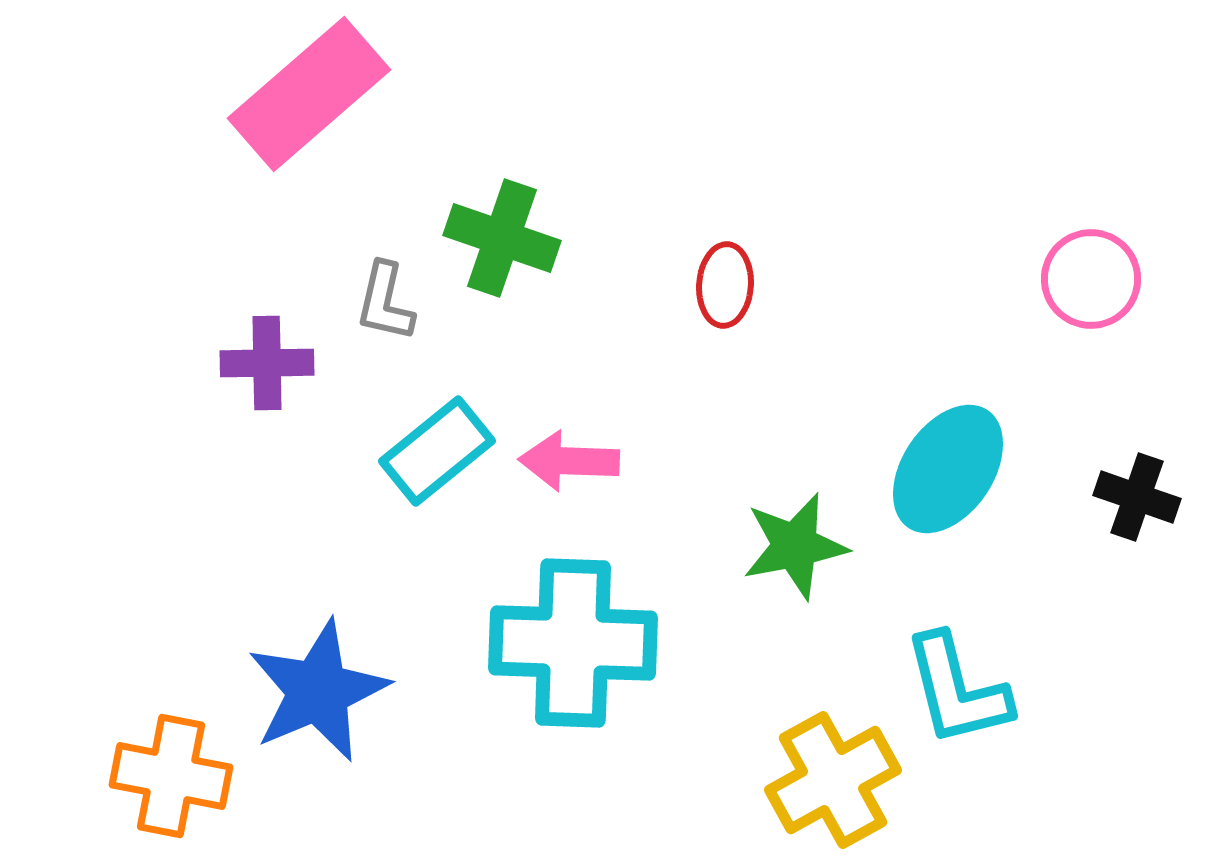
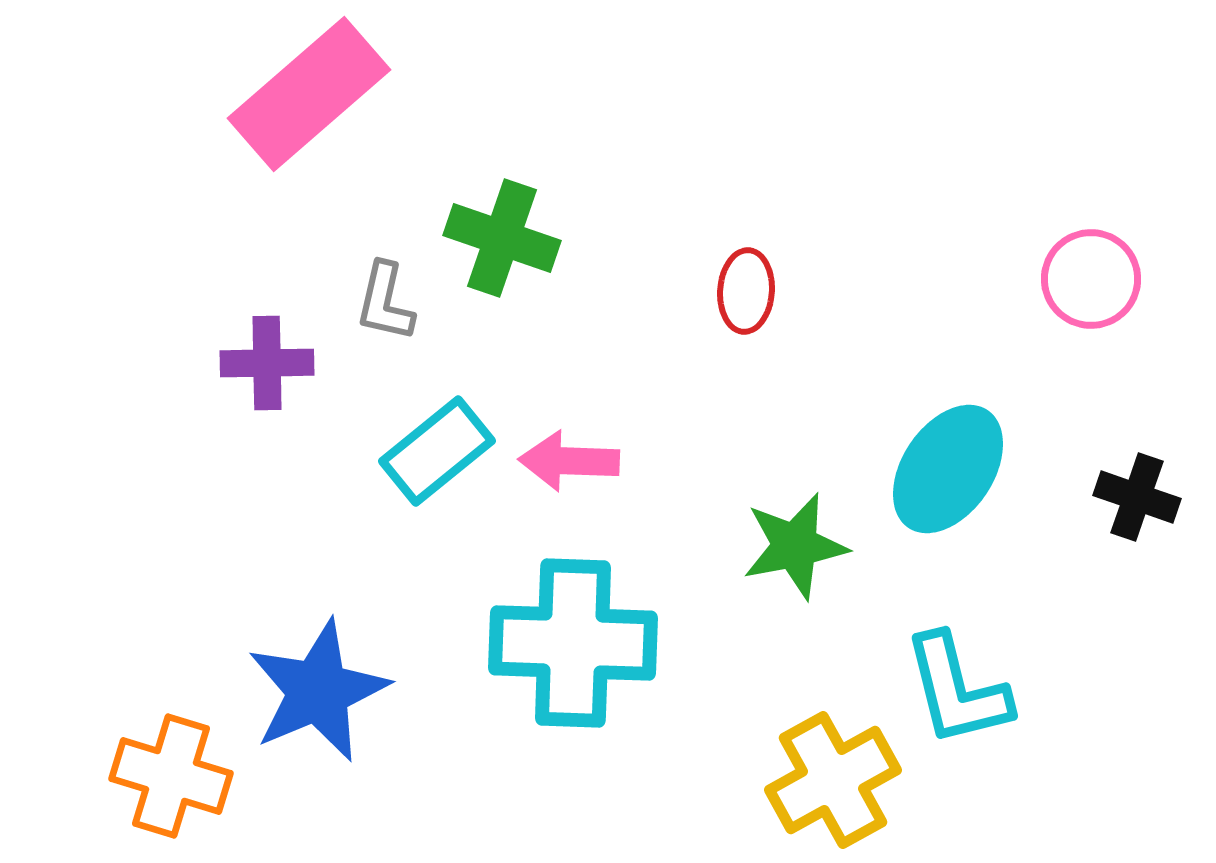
red ellipse: moved 21 px right, 6 px down
orange cross: rotated 6 degrees clockwise
